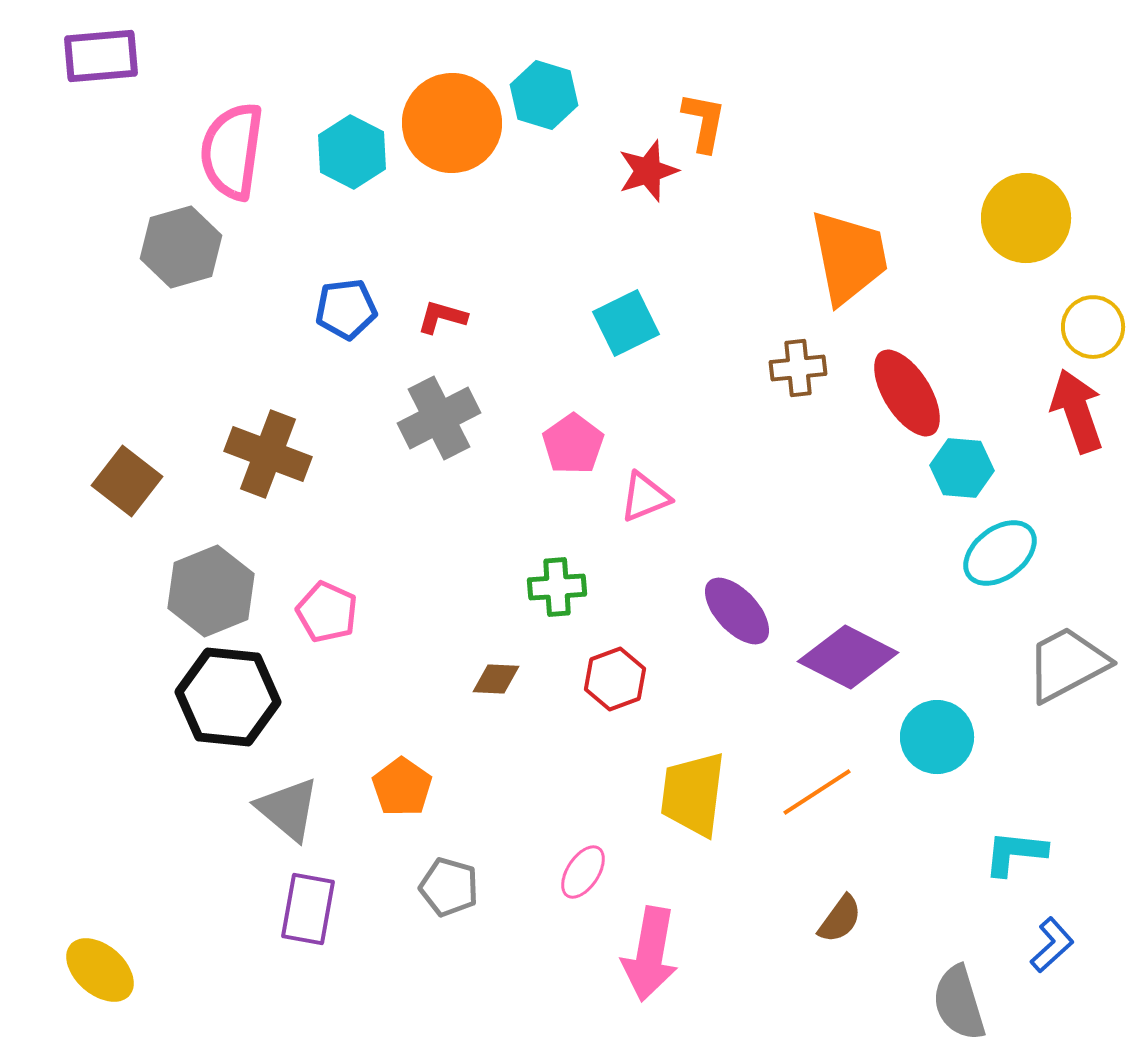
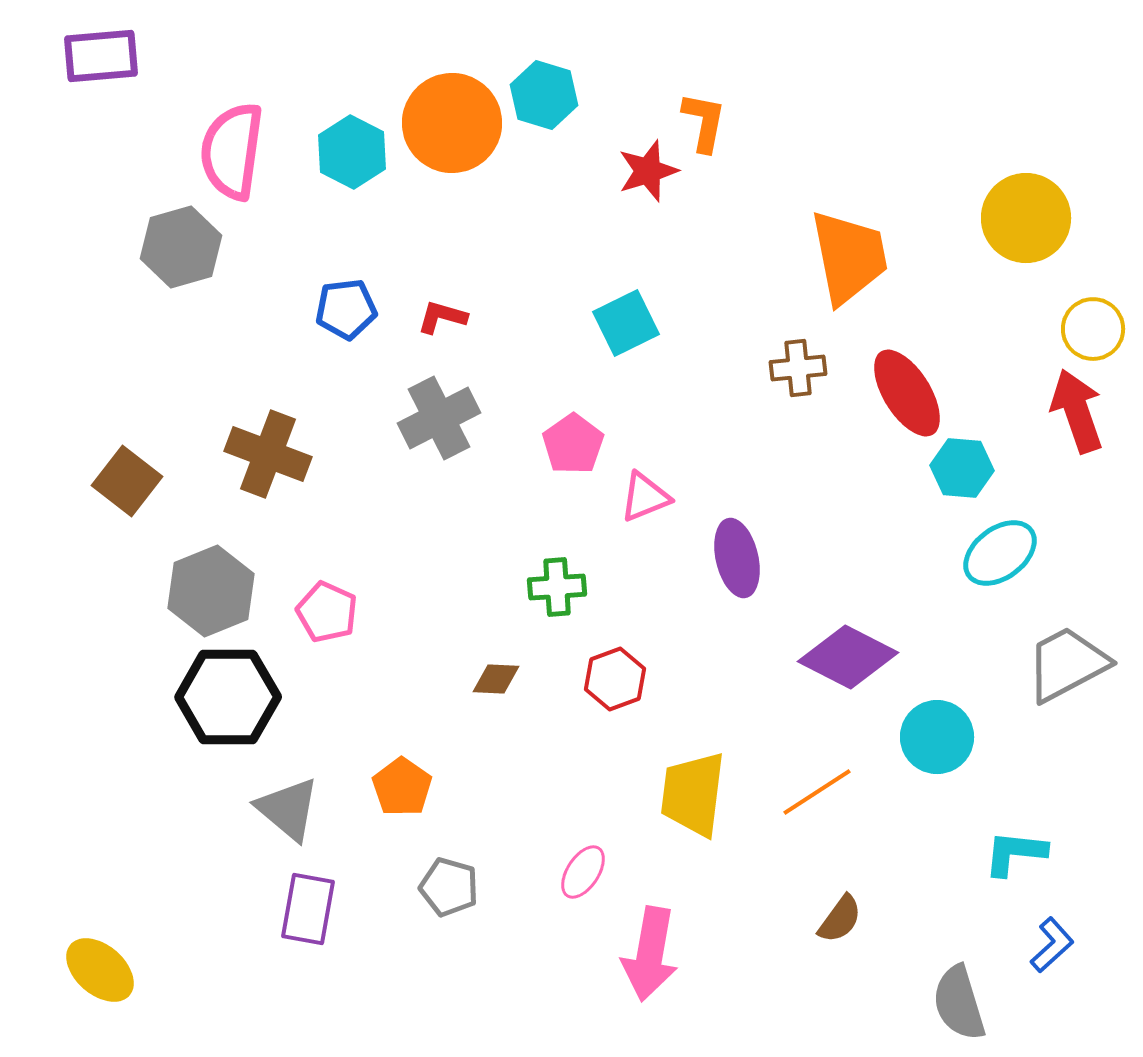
yellow circle at (1093, 327): moved 2 px down
purple ellipse at (737, 611): moved 53 px up; rotated 30 degrees clockwise
black hexagon at (228, 697): rotated 6 degrees counterclockwise
